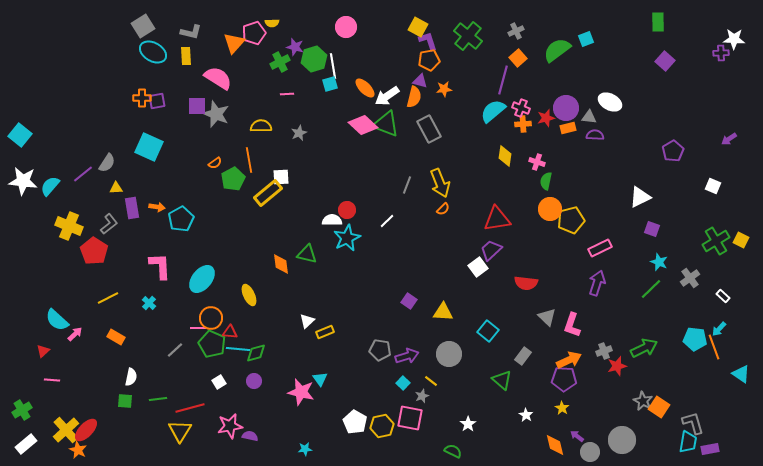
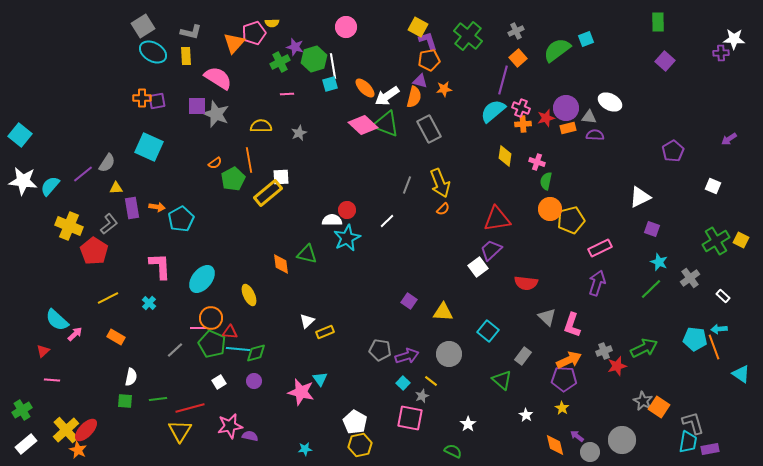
cyan arrow at (719, 329): rotated 42 degrees clockwise
yellow hexagon at (382, 426): moved 22 px left, 19 px down
